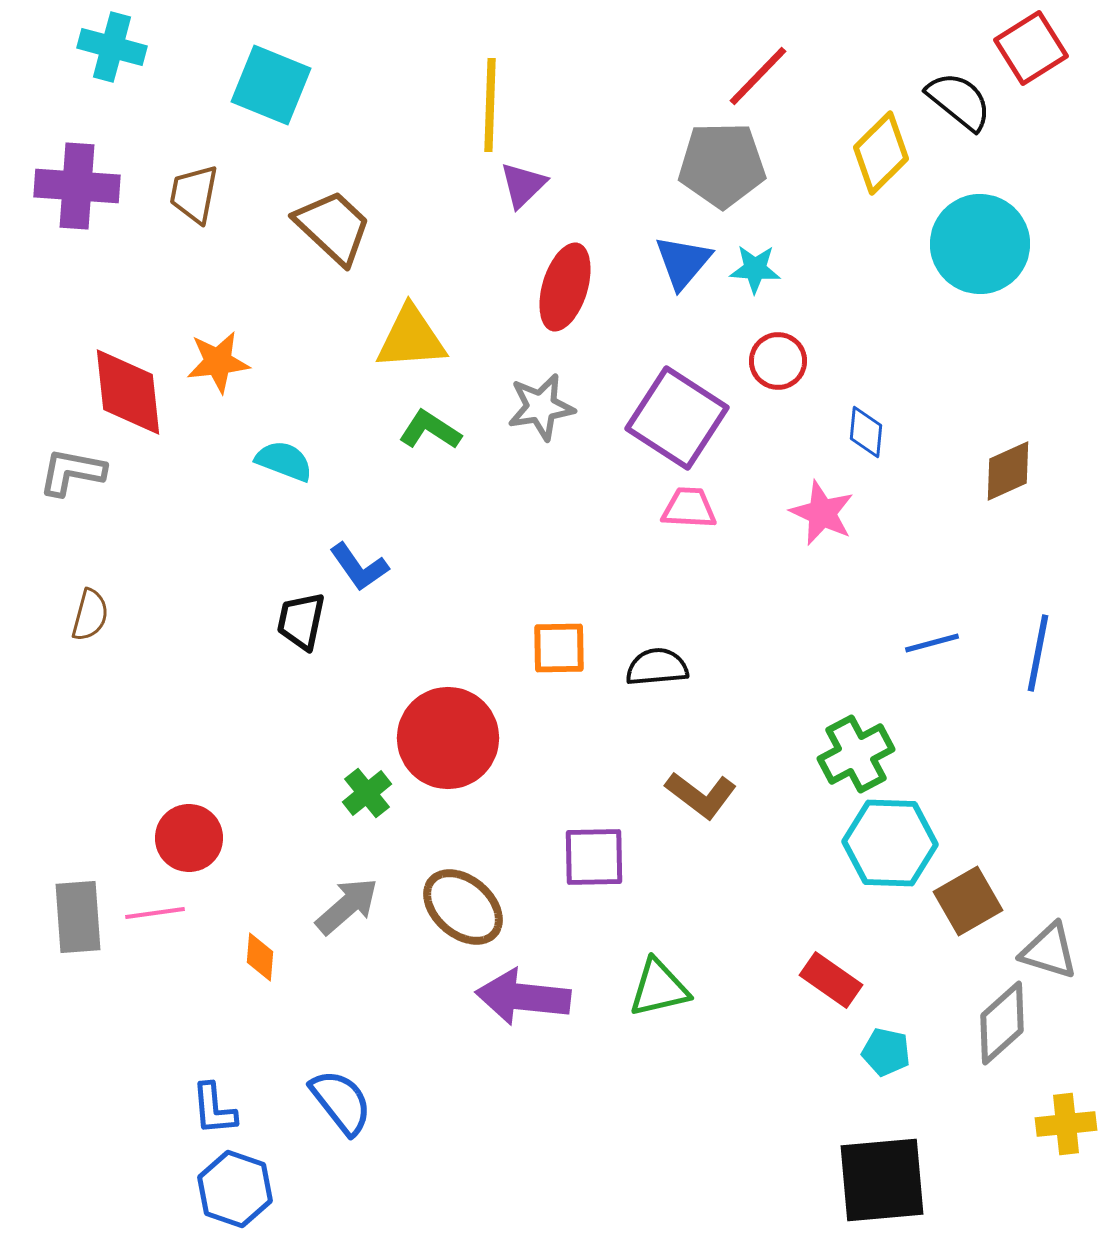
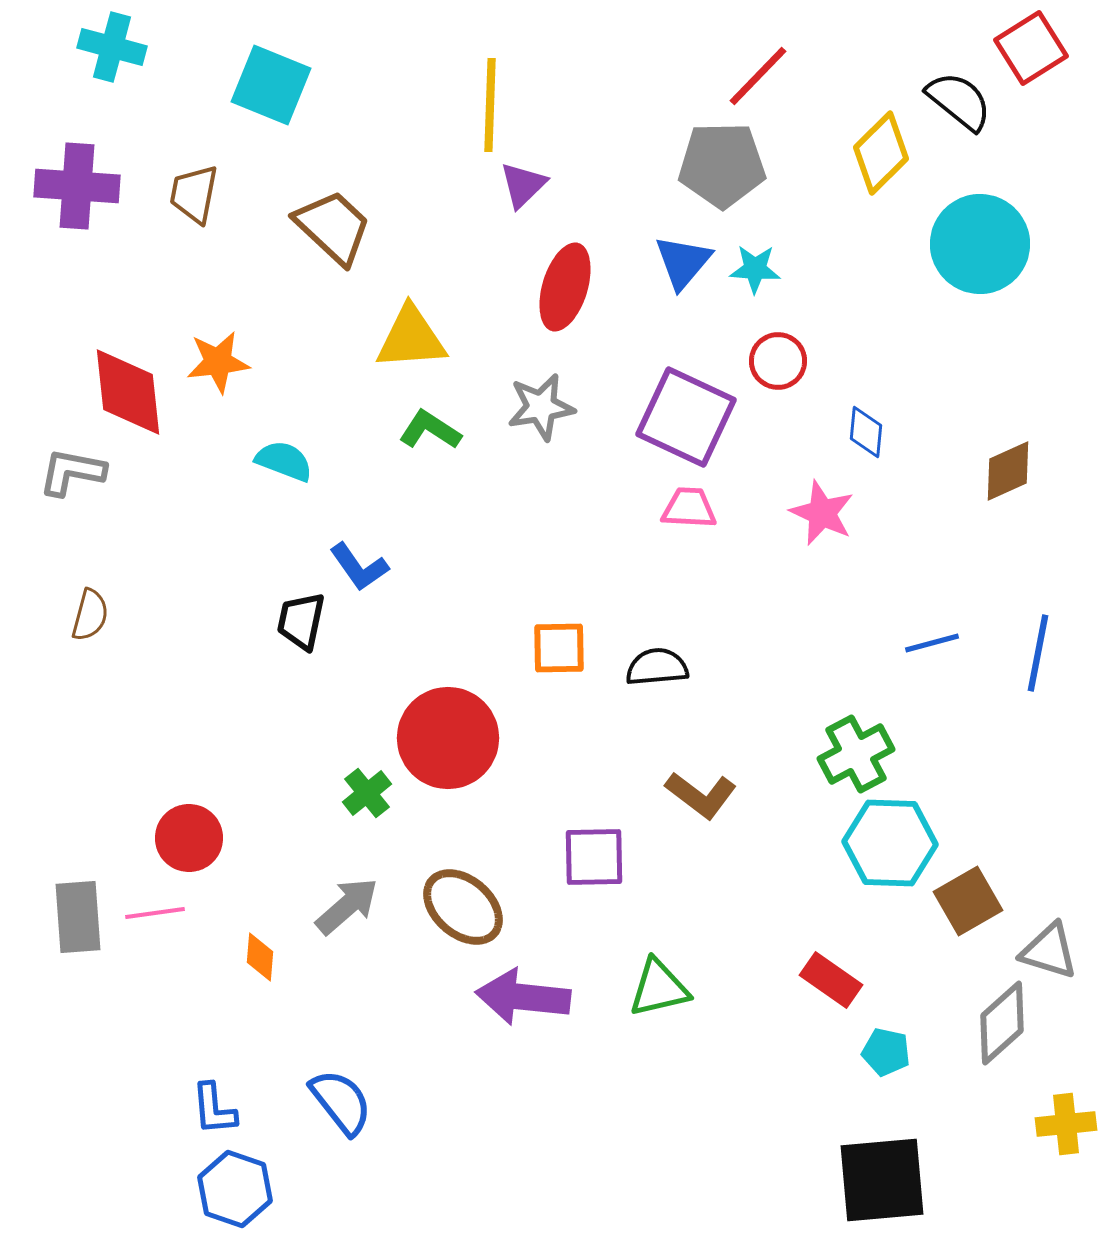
purple square at (677, 418): moved 9 px right, 1 px up; rotated 8 degrees counterclockwise
